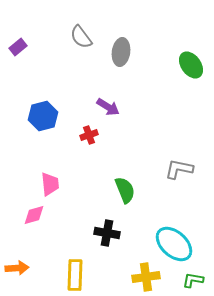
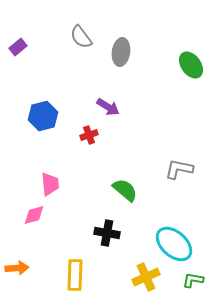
green semicircle: rotated 28 degrees counterclockwise
yellow cross: rotated 16 degrees counterclockwise
